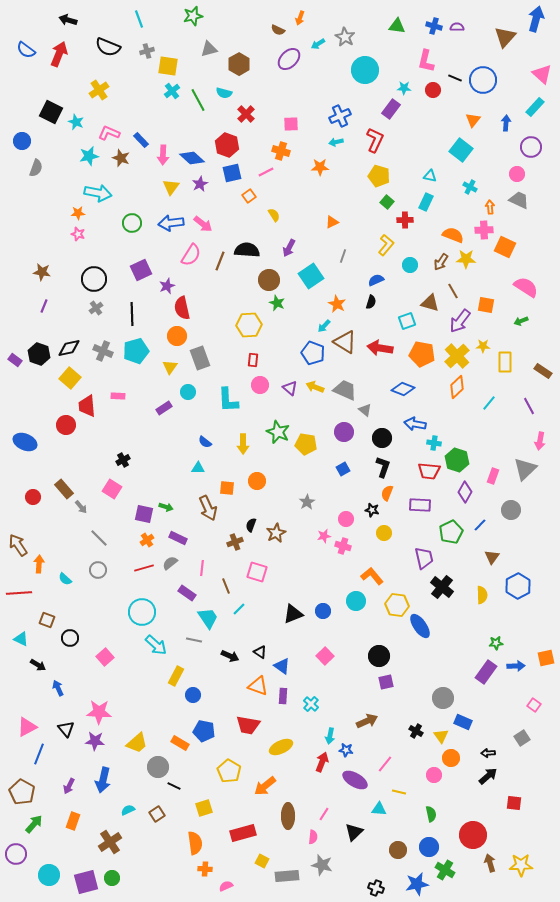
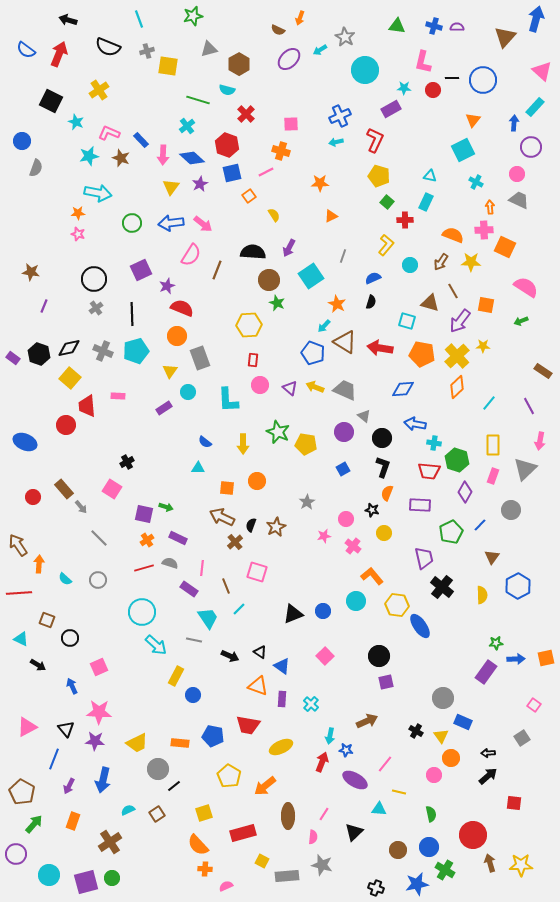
cyan arrow at (318, 44): moved 2 px right, 6 px down
pink L-shape at (426, 61): moved 3 px left, 1 px down
pink triangle at (542, 74): moved 3 px up
black line at (455, 78): moved 3 px left; rotated 24 degrees counterclockwise
cyan cross at (172, 91): moved 15 px right, 35 px down
cyan semicircle at (224, 93): moved 3 px right, 3 px up
green line at (198, 100): rotated 45 degrees counterclockwise
purple rectangle at (391, 109): rotated 24 degrees clockwise
black square at (51, 112): moved 11 px up
blue arrow at (506, 123): moved 8 px right
cyan square at (461, 150): moved 2 px right; rotated 25 degrees clockwise
orange star at (320, 167): moved 16 px down
cyan cross at (470, 187): moved 6 px right, 5 px up
orange triangle at (332, 222): moved 1 px left, 6 px up
black semicircle at (247, 250): moved 6 px right, 2 px down
yellow star at (466, 259): moved 5 px right, 3 px down
brown line at (220, 261): moved 3 px left, 9 px down
brown star at (42, 272): moved 11 px left
blue semicircle at (376, 280): moved 3 px left, 2 px up
red semicircle at (182, 308): rotated 125 degrees clockwise
cyan square at (407, 321): rotated 36 degrees clockwise
purple rectangle at (15, 360): moved 2 px left, 2 px up
yellow rectangle at (505, 362): moved 12 px left, 83 px down
yellow triangle at (170, 367): moved 4 px down
blue diamond at (403, 389): rotated 25 degrees counterclockwise
gray triangle at (365, 410): moved 1 px left, 6 px down
black cross at (123, 460): moved 4 px right, 2 px down
brown arrow at (208, 508): moved 14 px right, 9 px down; rotated 140 degrees clockwise
brown star at (276, 533): moved 6 px up
brown cross at (235, 542): rotated 21 degrees counterclockwise
pink cross at (343, 546): moved 10 px right; rotated 21 degrees clockwise
gray semicircle at (170, 563): rotated 56 degrees clockwise
gray circle at (98, 570): moved 10 px down
purple rectangle at (187, 593): moved 2 px right, 4 px up
pink square at (105, 657): moved 6 px left, 10 px down; rotated 18 degrees clockwise
blue arrow at (516, 666): moved 7 px up
blue arrow at (58, 688): moved 14 px right, 2 px up
purple rectangle at (283, 696): moved 1 px left, 3 px down
blue pentagon at (204, 731): moved 9 px right, 5 px down
yellow trapezoid at (137, 743): rotated 15 degrees clockwise
orange rectangle at (180, 743): rotated 24 degrees counterclockwise
blue line at (39, 754): moved 15 px right, 5 px down
gray circle at (158, 767): moved 2 px down
yellow pentagon at (229, 771): moved 5 px down
black line at (174, 786): rotated 64 degrees counterclockwise
yellow square at (204, 808): moved 5 px down
orange semicircle at (195, 843): moved 3 px right, 2 px down; rotated 145 degrees clockwise
